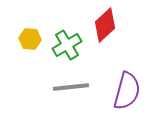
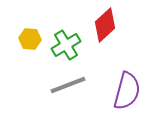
green cross: moved 1 px left
gray line: moved 3 px left, 2 px up; rotated 15 degrees counterclockwise
